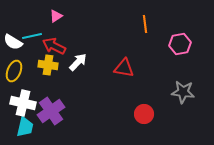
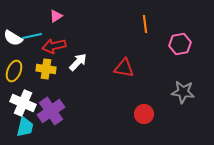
white semicircle: moved 4 px up
red arrow: rotated 40 degrees counterclockwise
yellow cross: moved 2 px left, 4 px down
white cross: rotated 10 degrees clockwise
